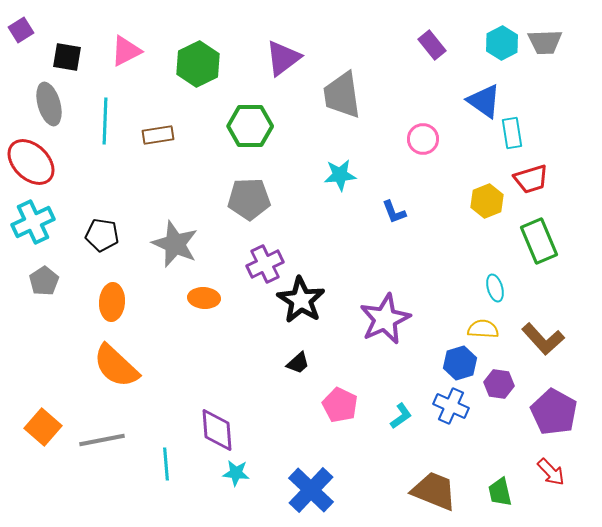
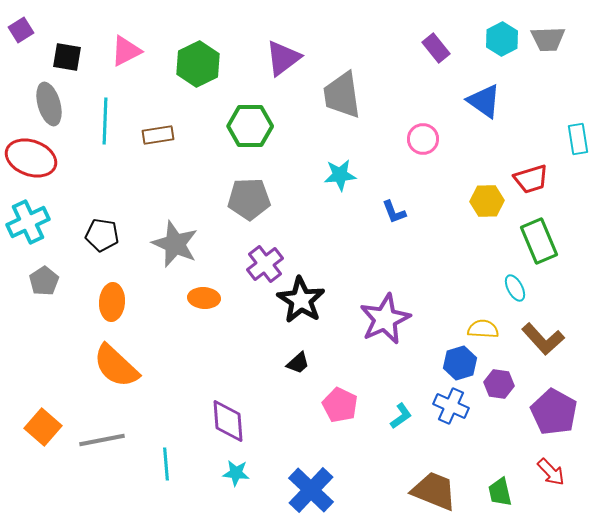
gray trapezoid at (545, 42): moved 3 px right, 3 px up
cyan hexagon at (502, 43): moved 4 px up
purple rectangle at (432, 45): moved 4 px right, 3 px down
cyan rectangle at (512, 133): moved 66 px right, 6 px down
red ellipse at (31, 162): moved 4 px up; rotated 24 degrees counterclockwise
yellow hexagon at (487, 201): rotated 20 degrees clockwise
cyan cross at (33, 222): moved 5 px left
purple cross at (265, 264): rotated 12 degrees counterclockwise
cyan ellipse at (495, 288): moved 20 px right; rotated 12 degrees counterclockwise
purple diamond at (217, 430): moved 11 px right, 9 px up
